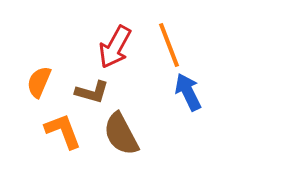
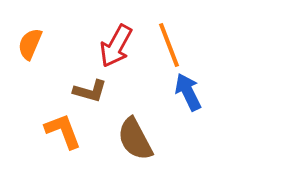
red arrow: moved 1 px right, 1 px up
orange semicircle: moved 9 px left, 38 px up
brown L-shape: moved 2 px left, 1 px up
brown semicircle: moved 14 px right, 5 px down
